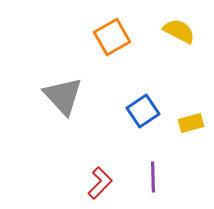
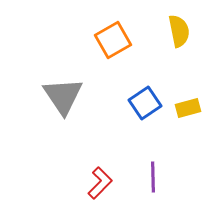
yellow semicircle: rotated 52 degrees clockwise
orange square: moved 1 px right, 3 px down
gray triangle: rotated 9 degrees clockwise
blue square: moved 2 px right, 8 px up
yellow rectangle: moved 3 px left, 15 px up
